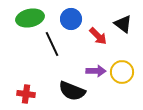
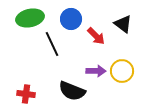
red arrow: moved 2 px left
yellow circle: moved 1 px up
